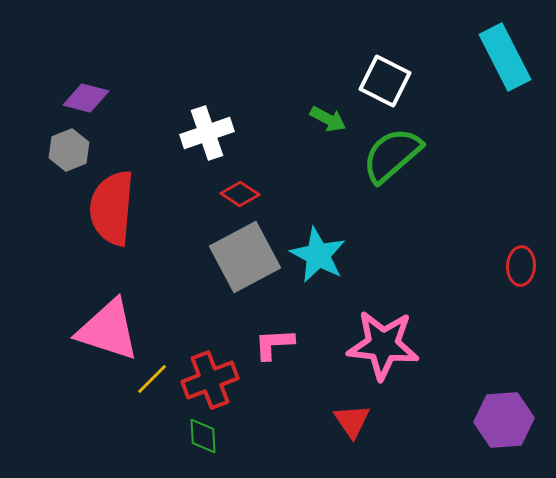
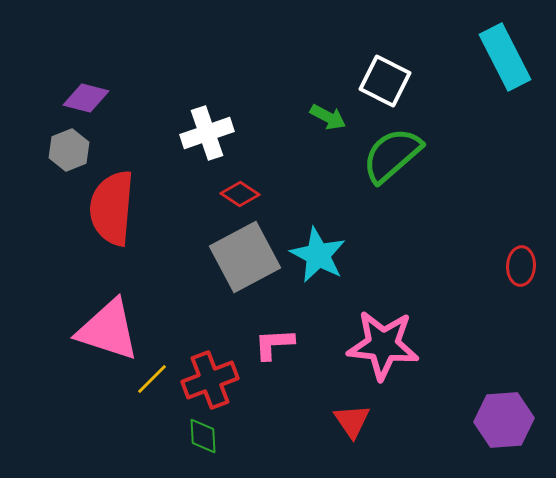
green arrow: moved 2 px up
